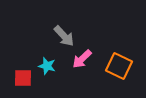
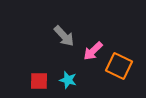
pink arrow: moved 11 px right, 8 px up
cyan star: moved 21 px right, 14 px down
red square: moved 16 px right, 3 px down
